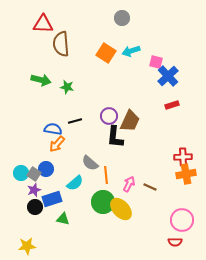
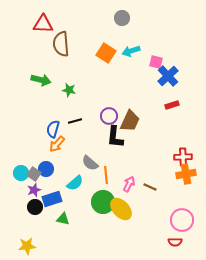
green star: moved 2 px right, 3 px down
blue semicircle: rotated 84 degrees counterclockwise
